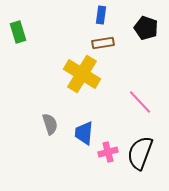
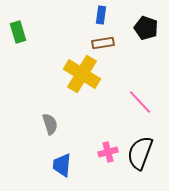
blue trapezoid: moved 22 px left, 32 px down
